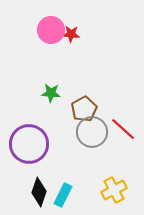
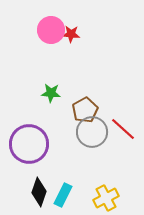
brown pentagon: moved 1 px right, 1 px down
yellow cross: moved 8 px left, 8 px down
